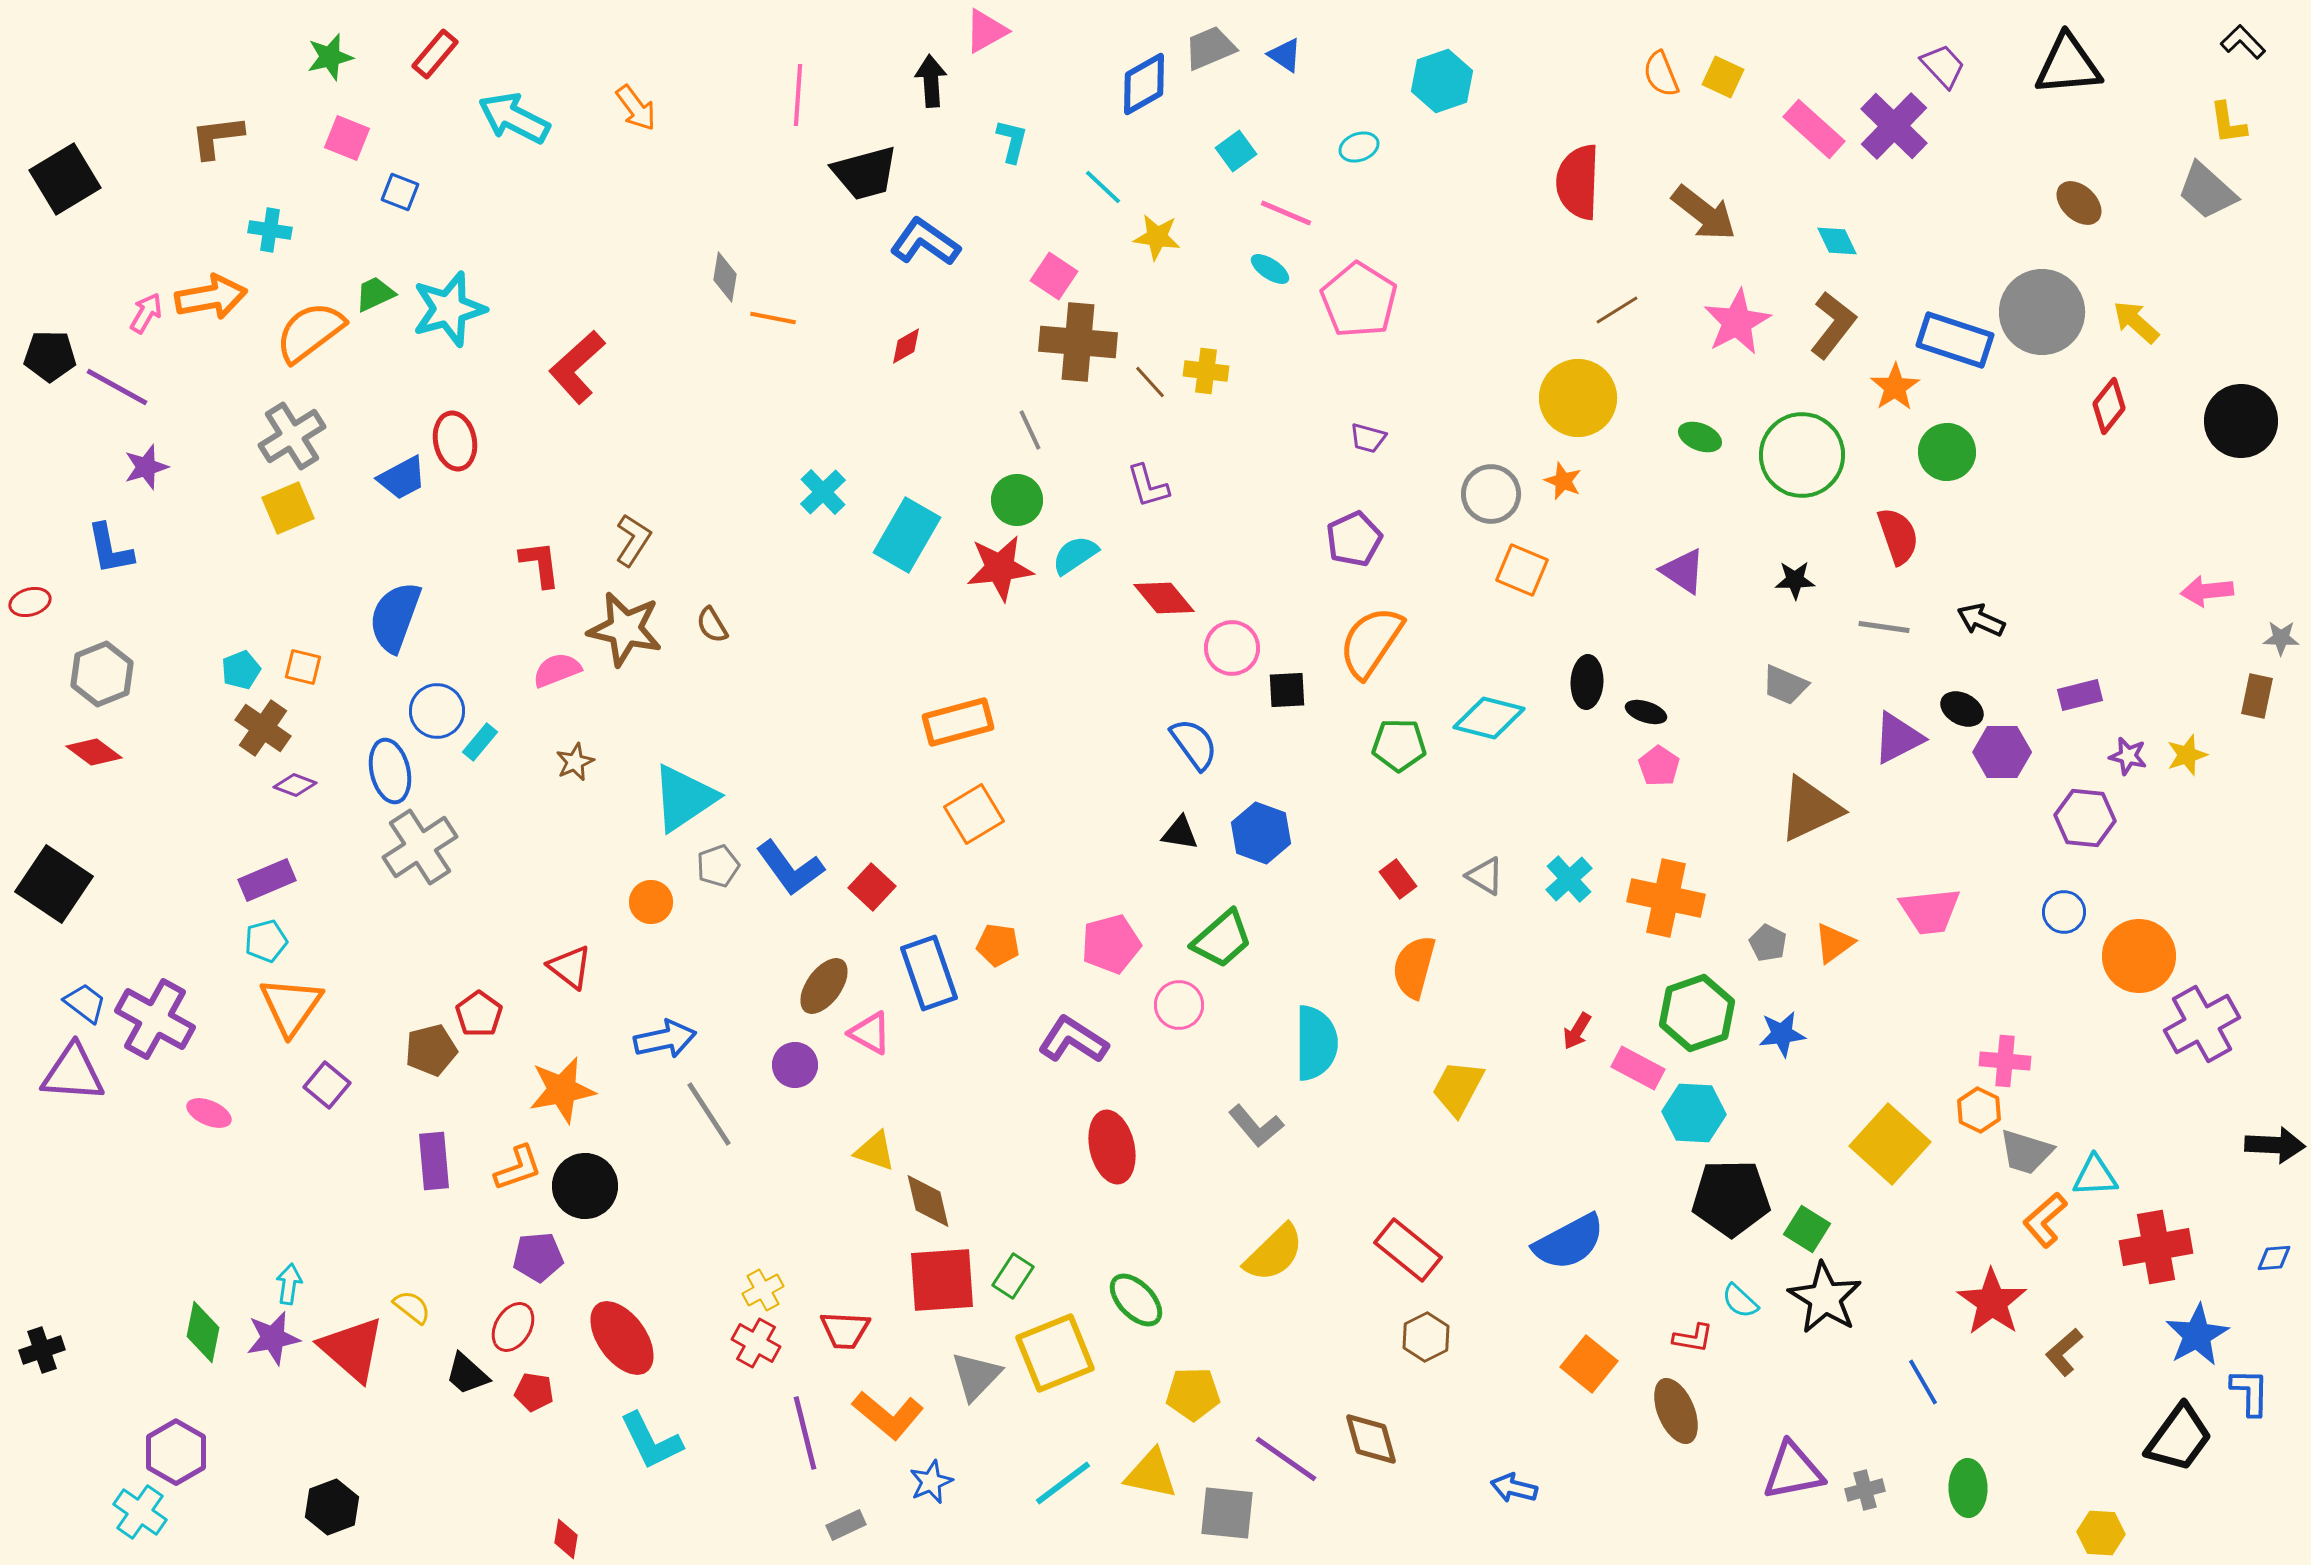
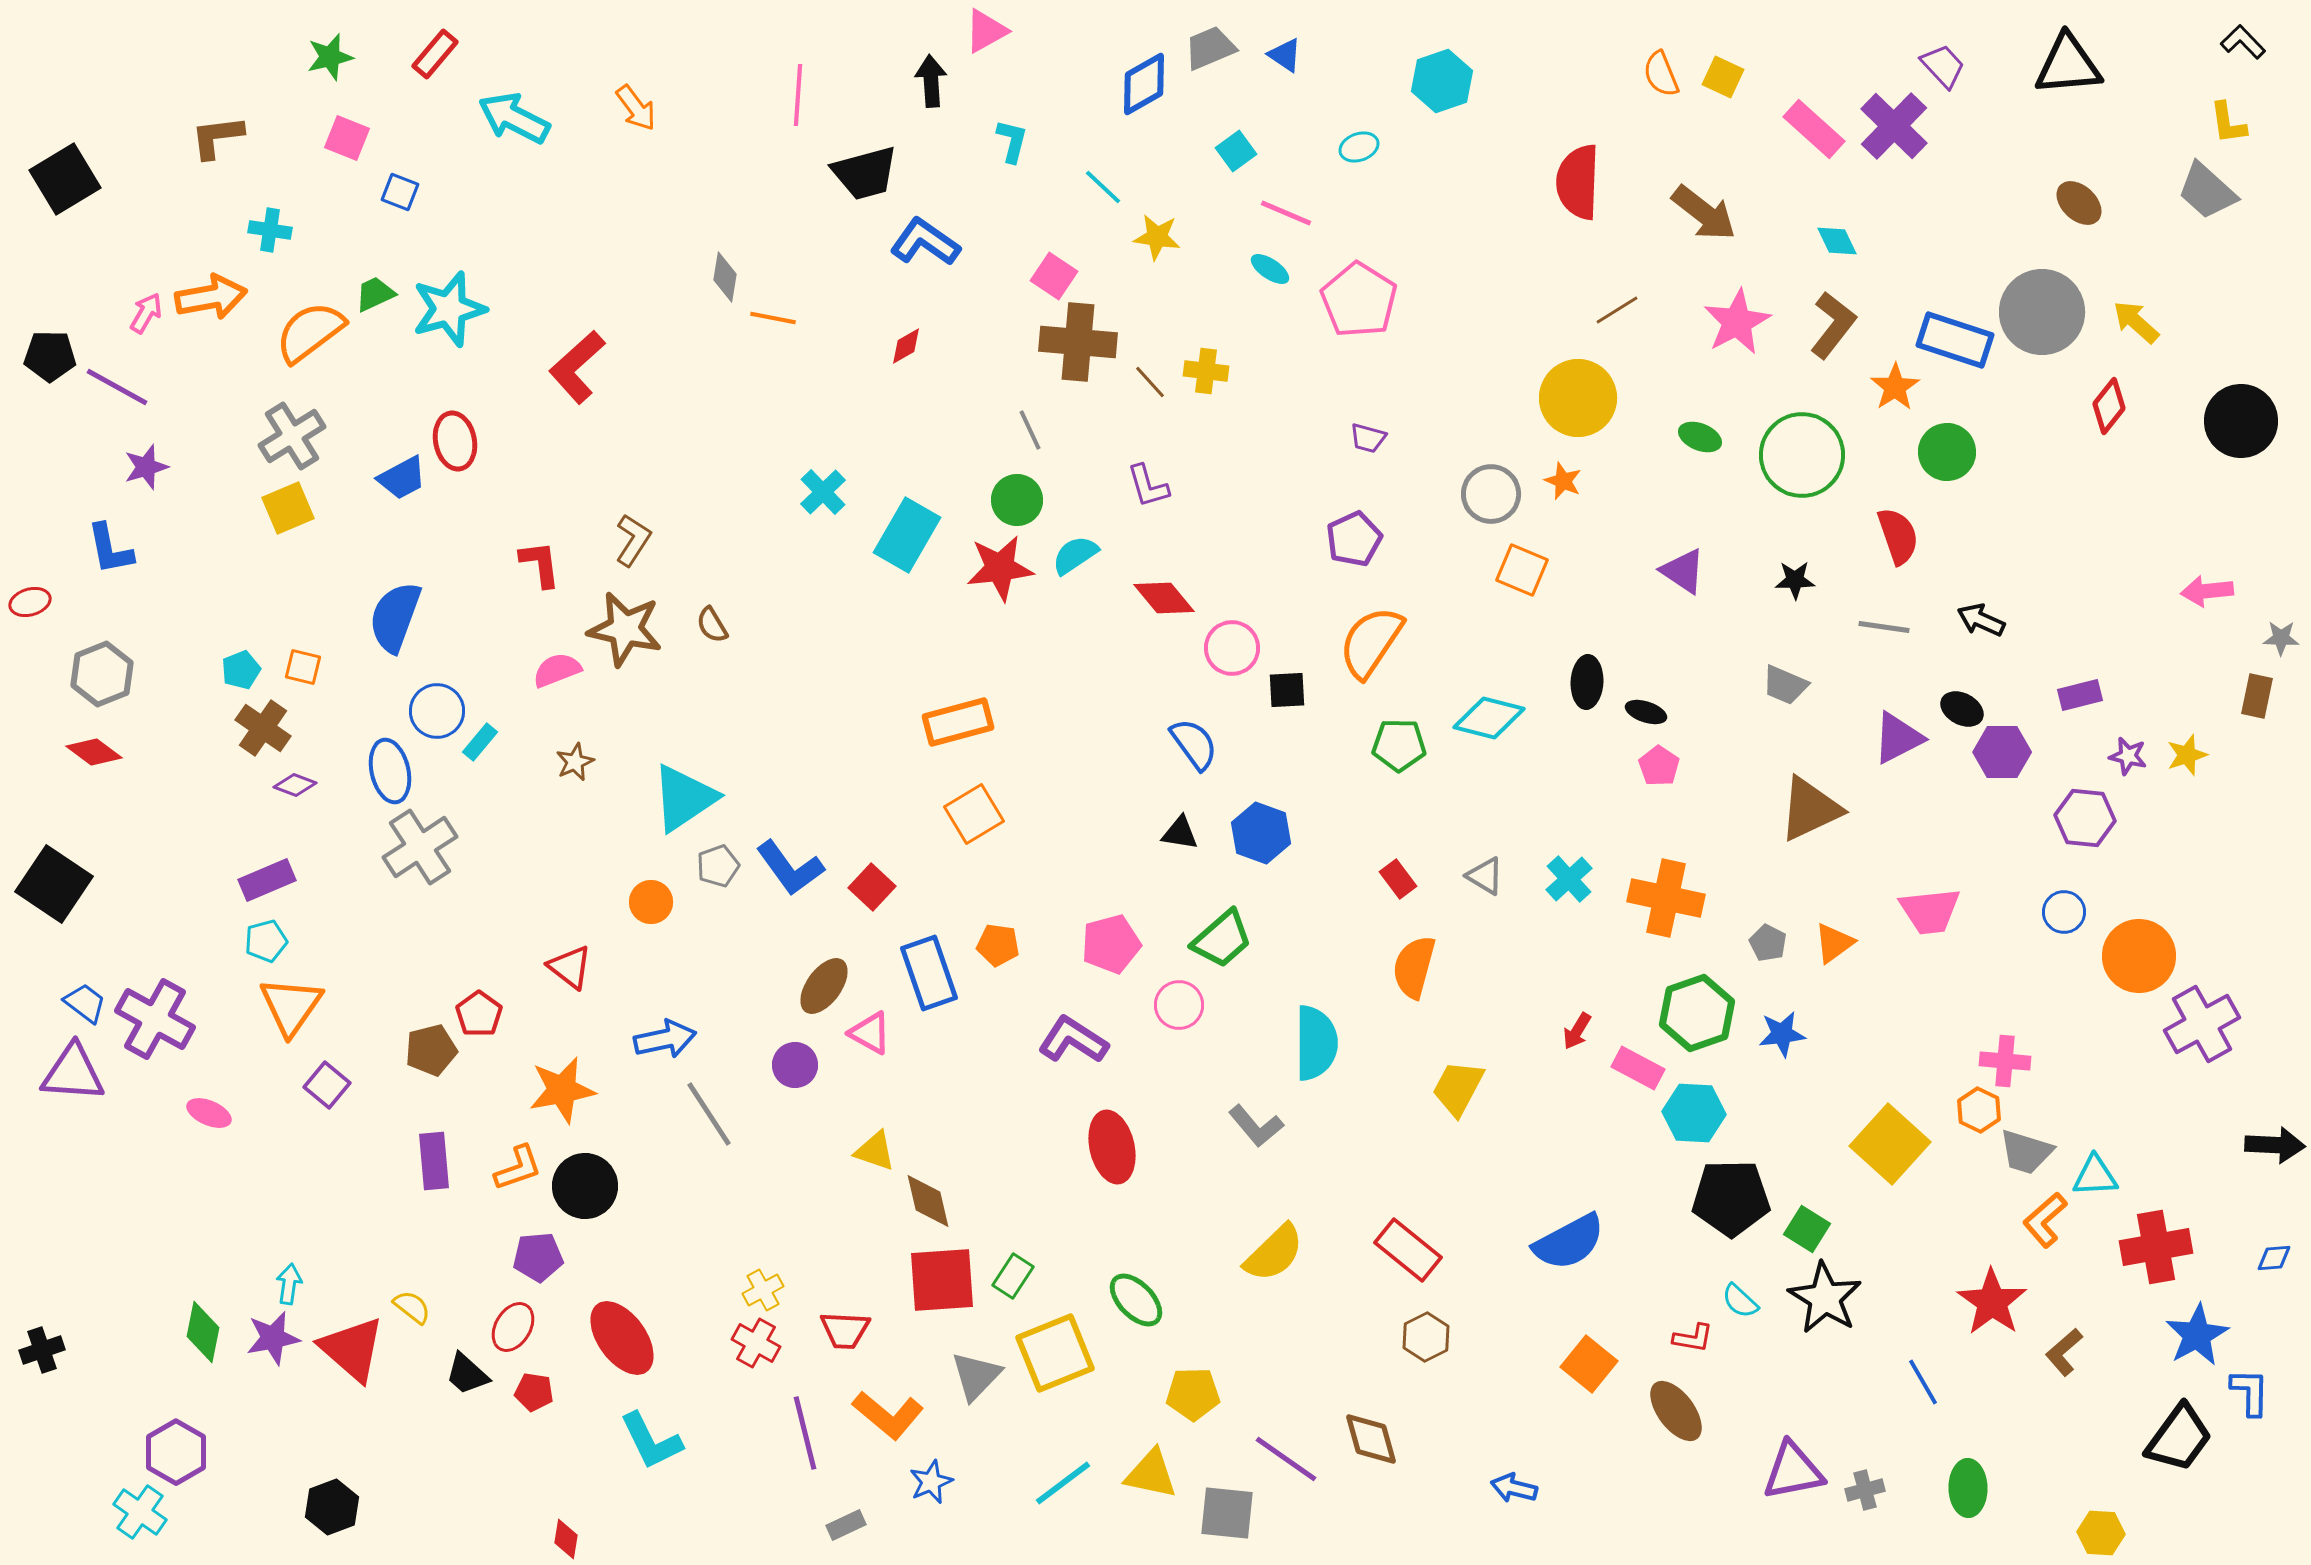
brown ellipse at (1676, 1411): rotated 14 degrees counterclockwise
